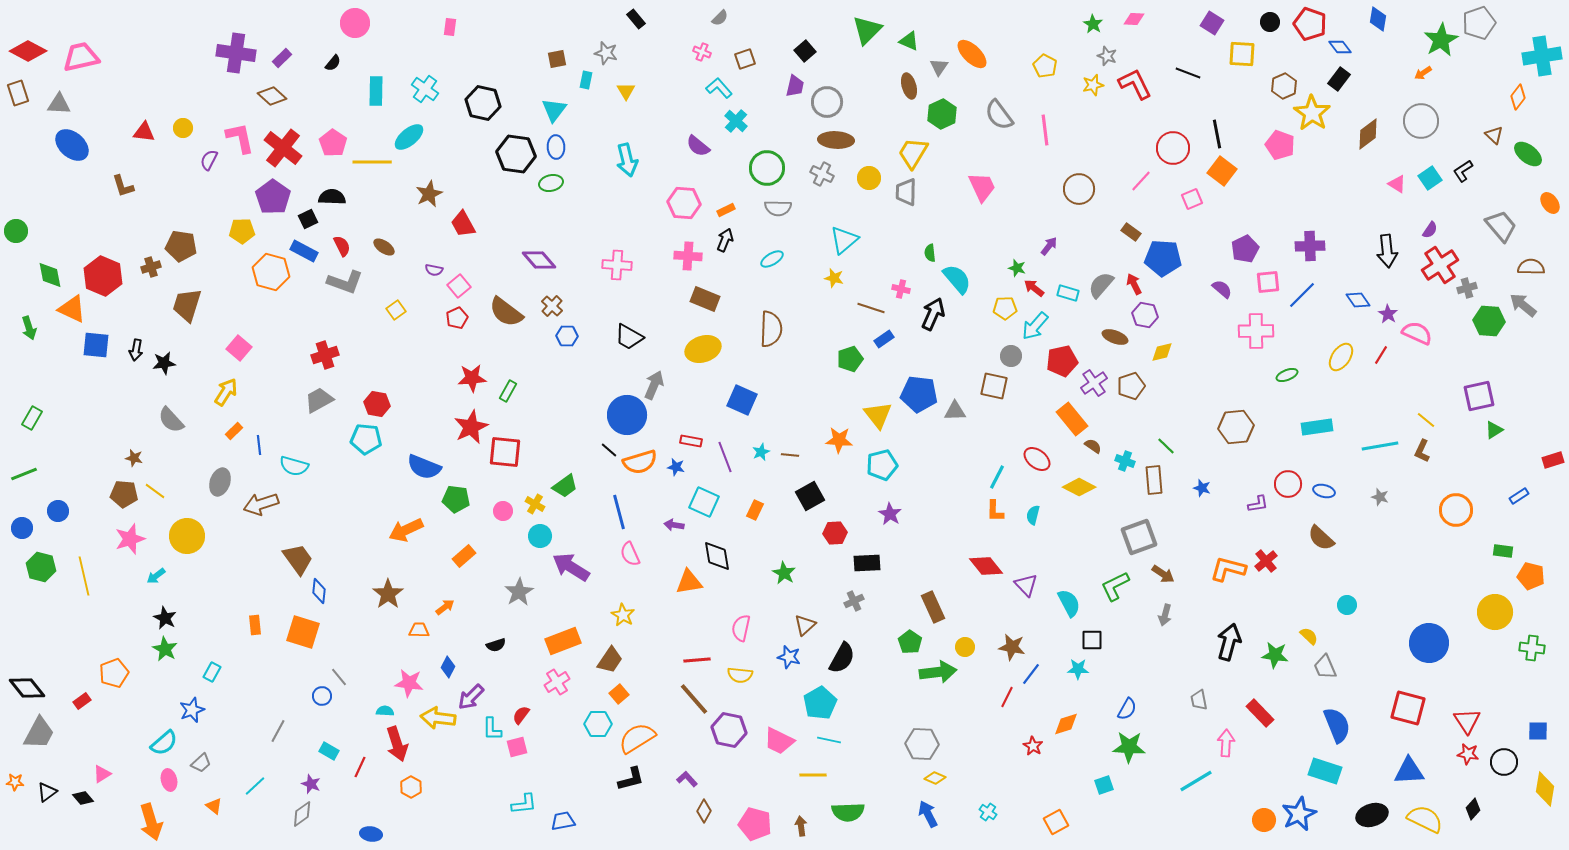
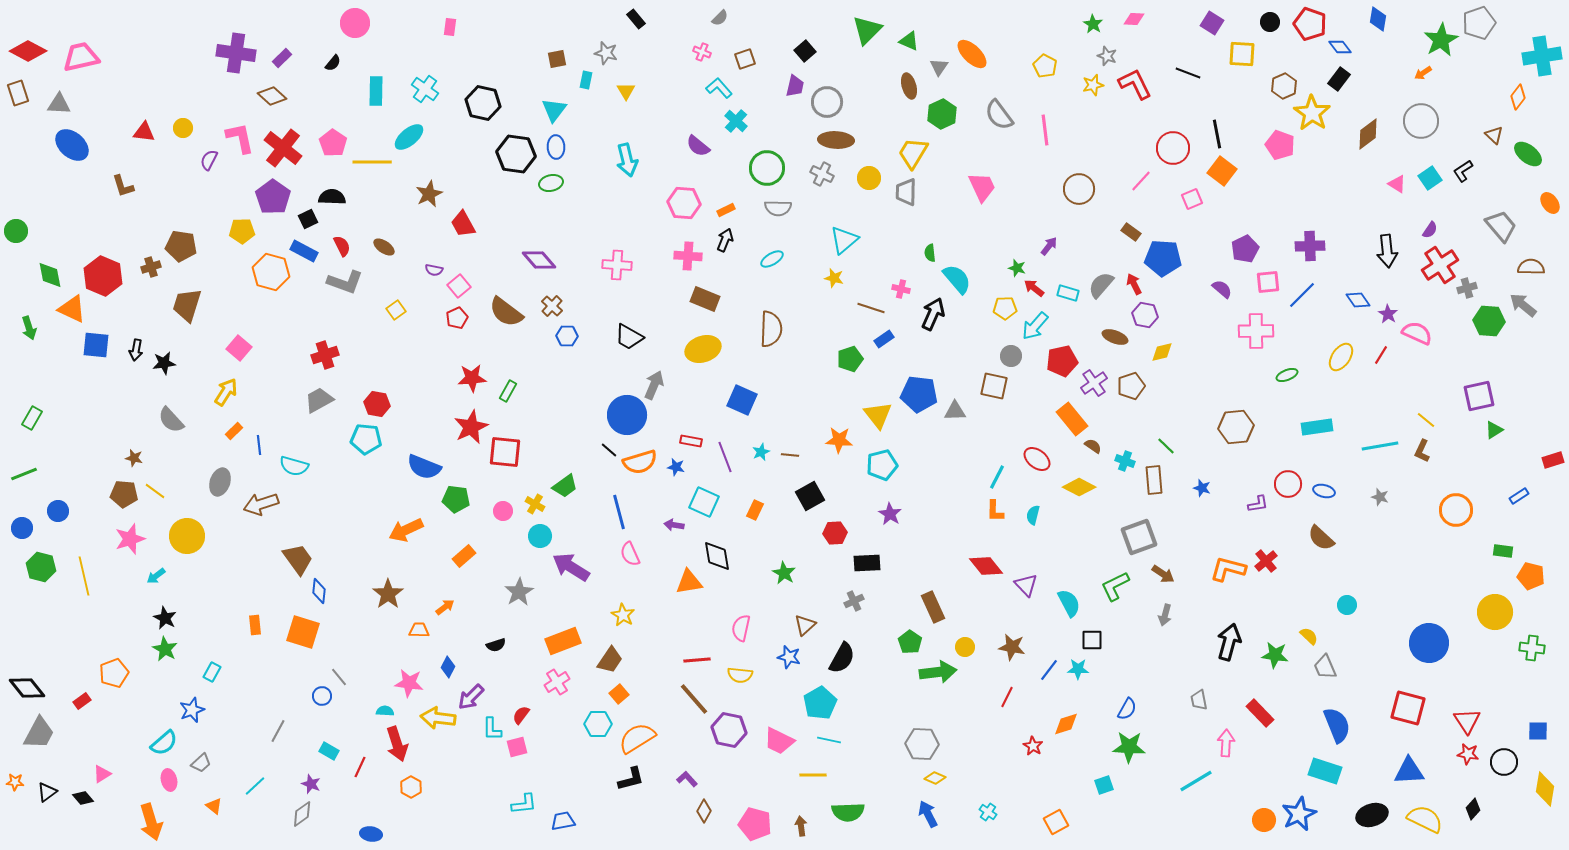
blue line at (1031, 674): moved 18 px right, 4 px up
